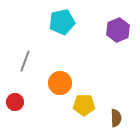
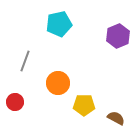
cyan pentagon: moved 3 px left, 2 px down
purple hexagon: moved 6 px down
orange circle: moved 2 px left
brown semicircle: rotated 60 degrees counterclockwise
